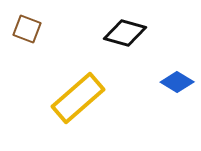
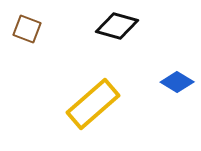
black diamond: moved 8 px left, 7 px up
yellow rectangle: moved 15 px right, 6 px down
